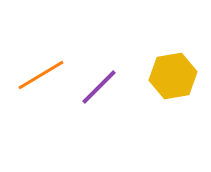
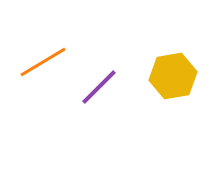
orange line: moved 2 px right, 13 px up
